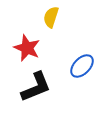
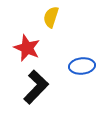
blue ellipse: rotated 40 degrees clockwise
black L-shape: rotated 24 degrees counterclockwise
